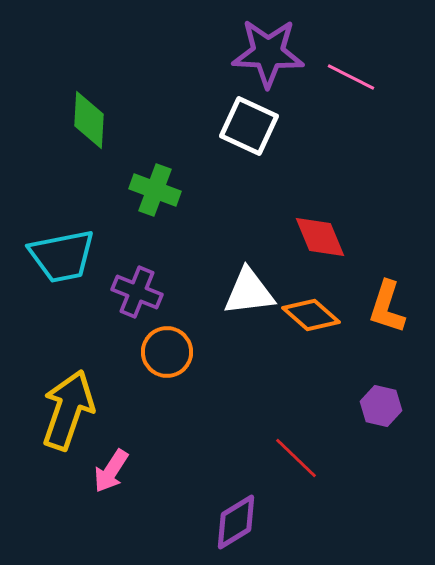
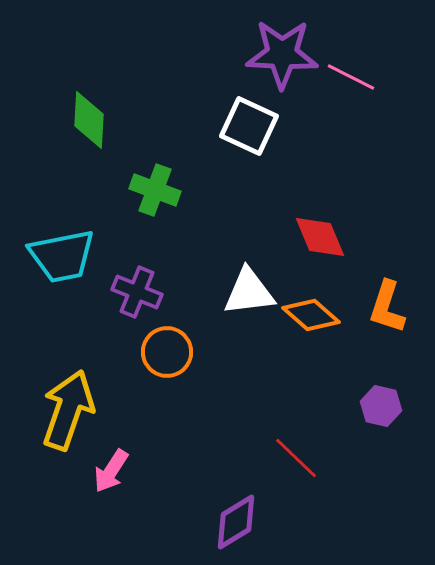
purple star: moved 14 px right, 1 px down
